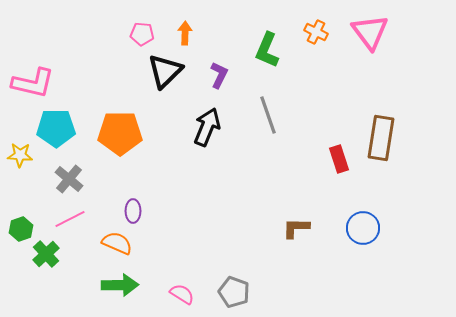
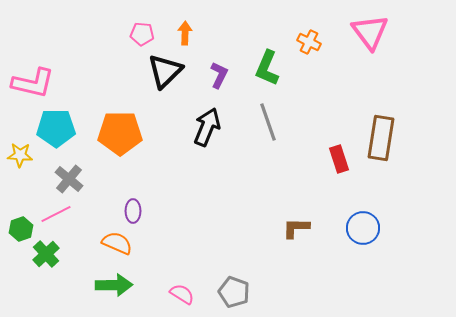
orange cross: moved 7 px left, 10 px down
green L-shape: moved 18 px down
gray line: moved 7 px down
pink line: moved 14 px left, 5 px up
green arrow: moved 6 px left
